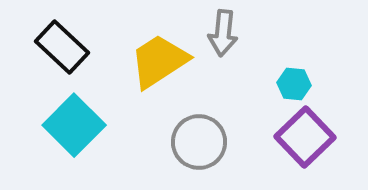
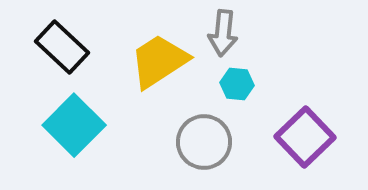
cyan hexagon: moved 57 px left
gray circle: moved 5 px right
